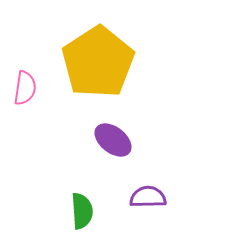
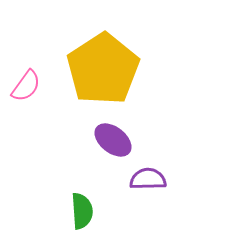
yellow pentagon: moved 5 px right, 7 px down
pink semicircle: moved 1 px right, 2 px up; rotated 28 degrees clockwise
purple semicircle: moved 18 px up
